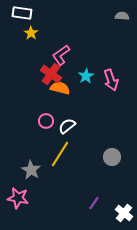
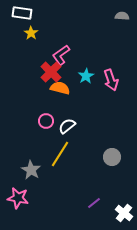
red cross: moved 2 px up; rotated 10 degrees clockwise
purple line: rotated 16 degrees clockwise
